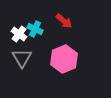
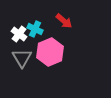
pink hexagon: moved 14 px left, 7 px up
